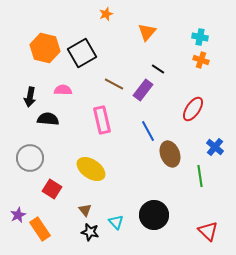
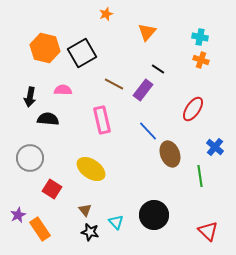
blue line: rotated 15 degrees counterclockwise
